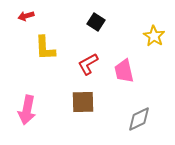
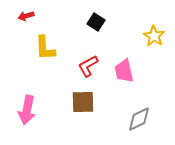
red L-shape: moved 2 px down
